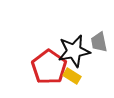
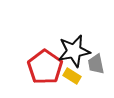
gray trapezoid: moved 3 px left, 22 px down
red pentagon: moved 4 px left
